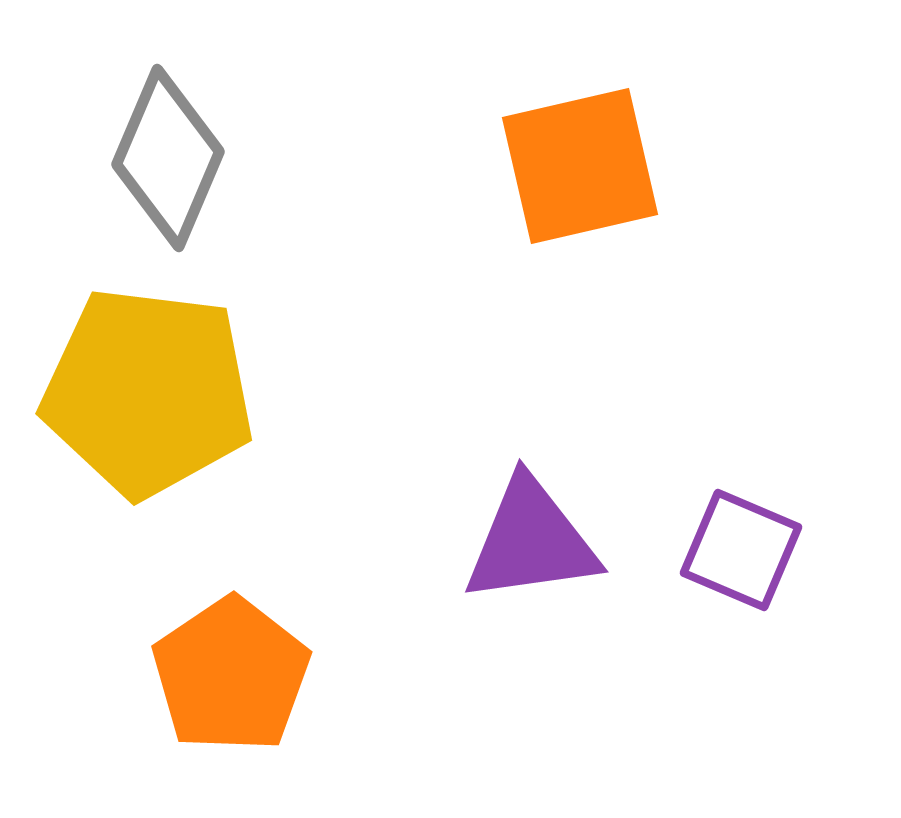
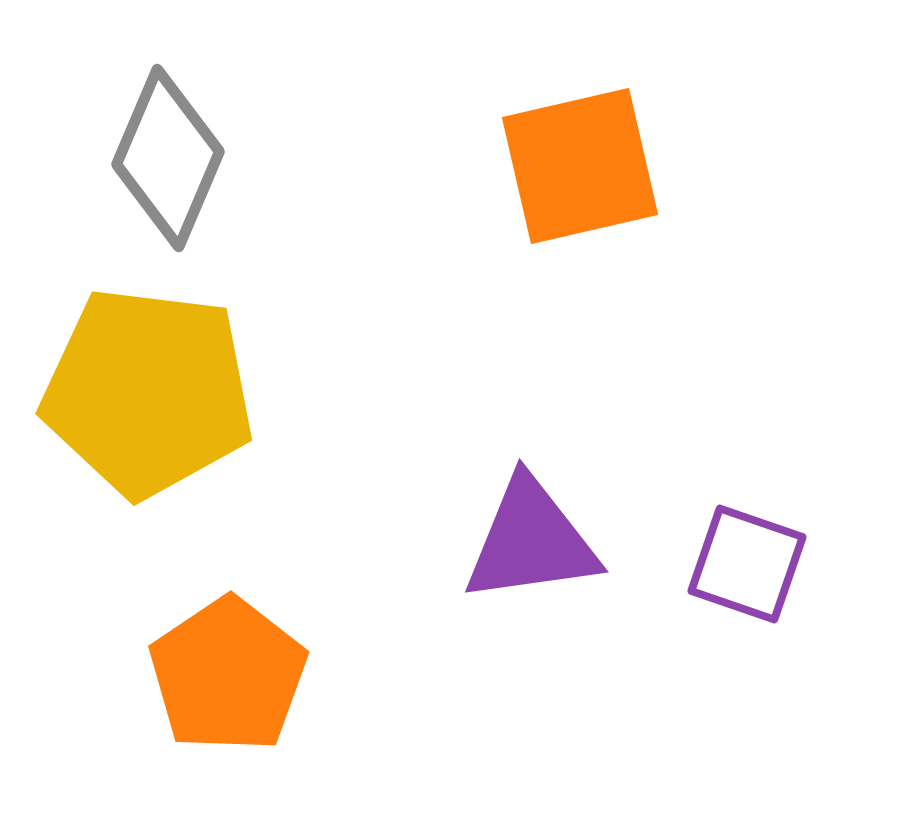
purple square: moved 6 px right, 14 px down; rotated 4 degrees counterclockwise
orange pentagon: moved 3 px left
